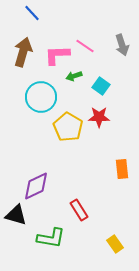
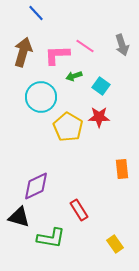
blue line: moved 4 px right
black triangle: moved 3 px right, 2 px down
